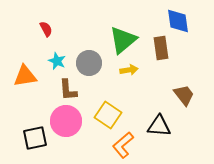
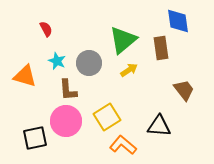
yellow arrow: rotated 24 degrees counterclockwise
orange triangle: rotated 25 degrees clockwise
brown trapezoid: moved 5 px up
yellow square: moved 1 px left, 2 px down; rotated 24 degrees clockwise
orange L-shape: rotated 80 degrees clockwise
